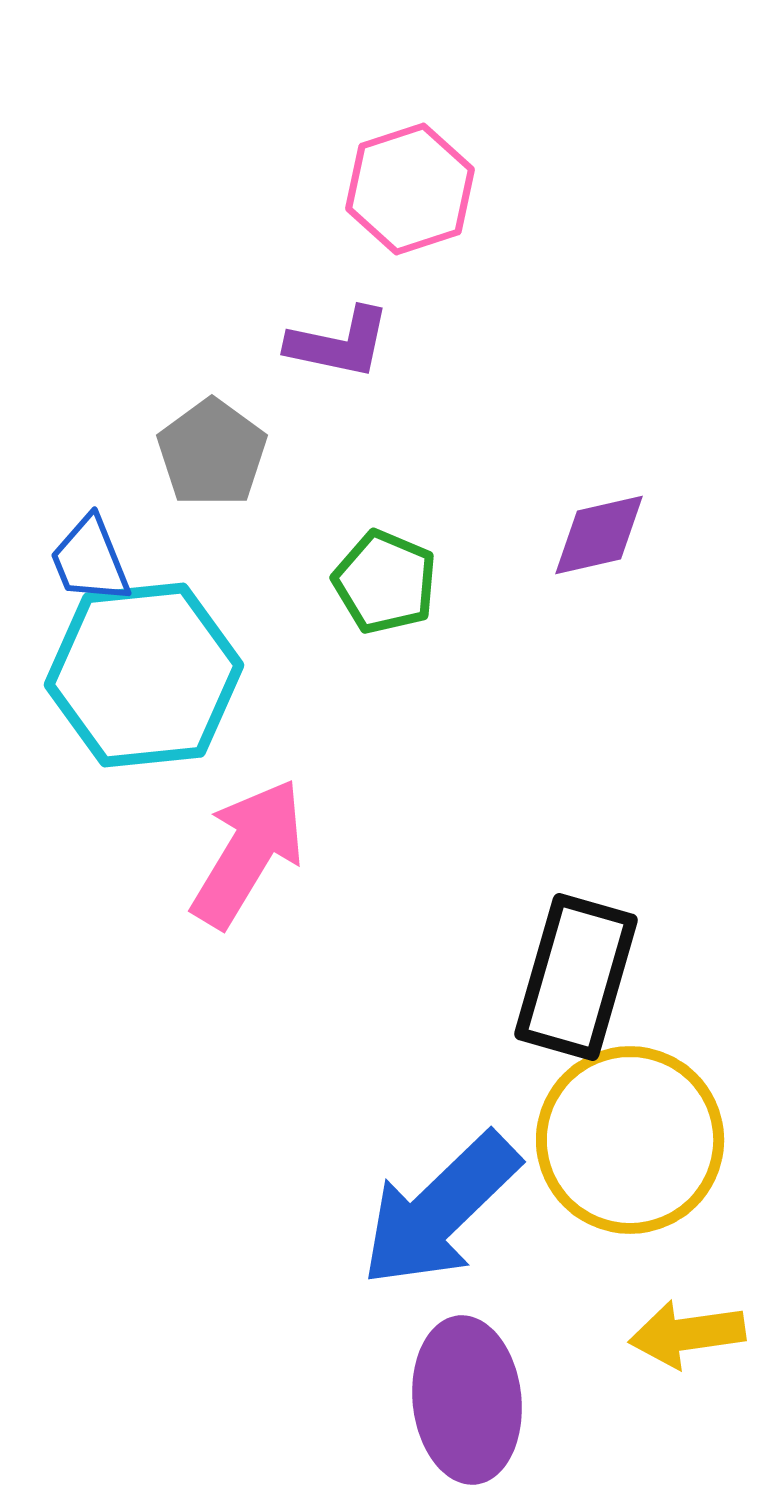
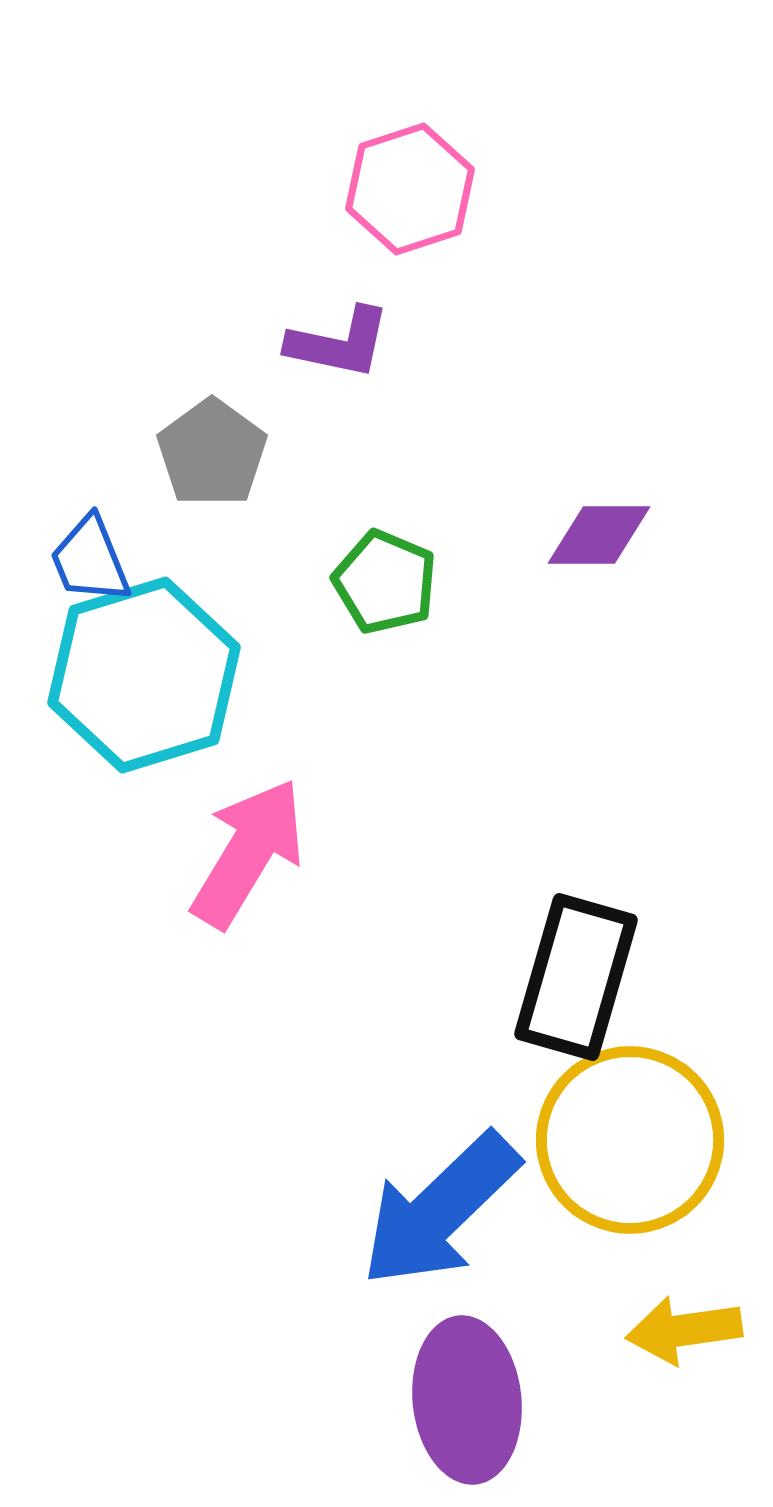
purple diamond: rotated 13 degrees clockwise
cyan hexagon: rotated 11 degrees counterclockwise
yellow arrow: moved 3 px left, 4 px up
